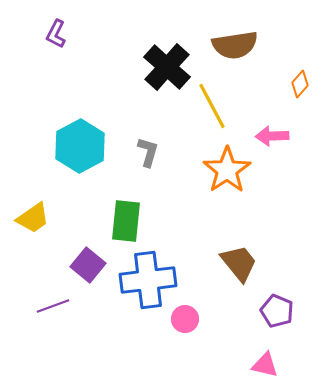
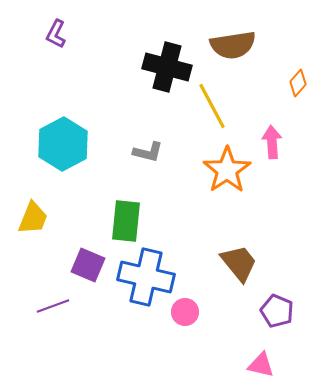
brown semicircle: moved 2 px left
black cross: rotated 27 degrees counterclockwise
orange diamond: moved 2 px left, 1 px up
pink arrow: moved 6 px down; rotated 88 degrees clockwise
cyan hexagon: moved 17 px left, 2 px up
gray L-shape: rotated 88 degrees clockwise
yellow trapezoid: rotated 33 degrees counterclockwise
purple square: rotated 16 degrees counterclockwise
blue cross: moved 2 px left, 3 px up; rotated 20 degrees clockwise
pink circle: moved 7 px up
pink triangle: moved 4 px left
